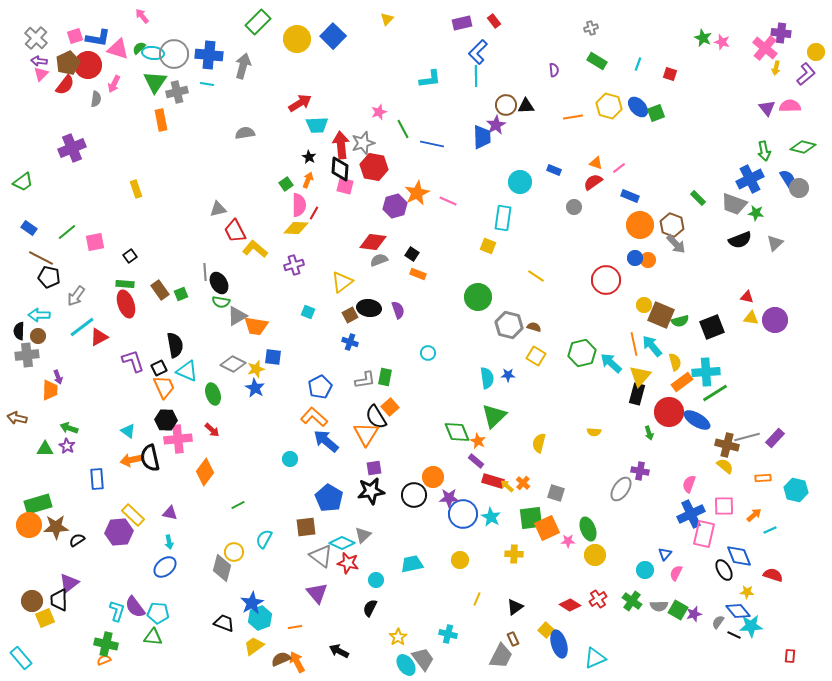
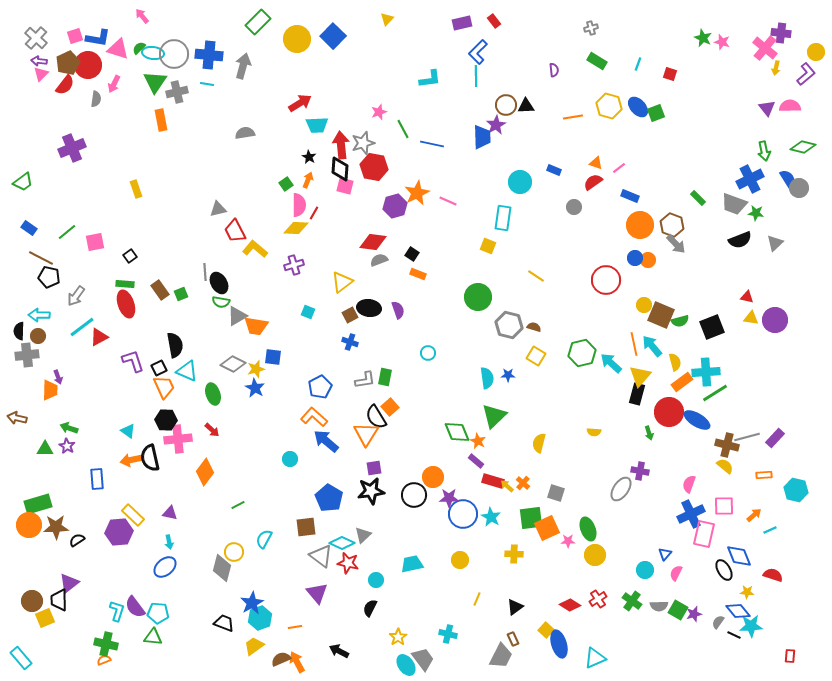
orange rectangle at (763, 478): moved 1 px right, 3 px up
